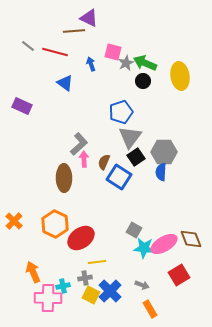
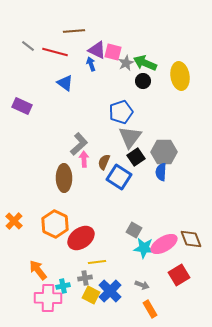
purple triangle: moved 8 px right, 32 px down
orange arrow: moved 5 px right, 2 px up; rotated 15 degrees counterclockwise
